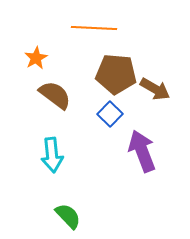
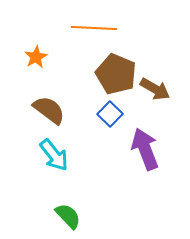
orange star: moved 1 px up
brown pentagon: rotated 18 degrees clockwise
brown semicircle: moved 6 px left, 15 px down
purple arrow: moved 3 px right, 2 px up
cyan arrow: moved 2 px right; rotated 32 degrees counterclockwise
